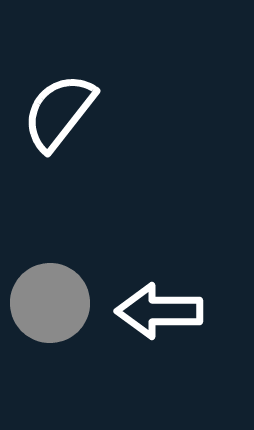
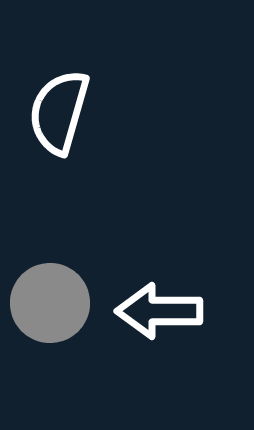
white semicircle: rotated 22 degrees counterclockwise
